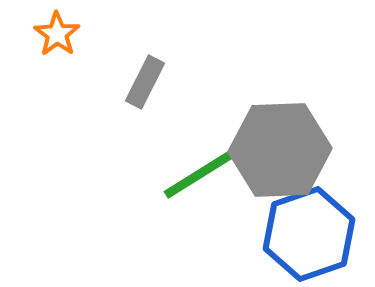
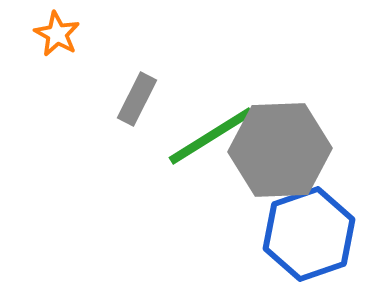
orange star: rotated 6 degrees counterclockwise
gray rectangle: moved 8 px left, 17 px down
green line: moved 5 px right, 34 px up
